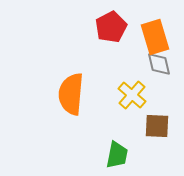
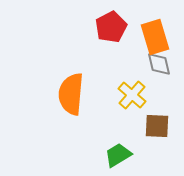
green trapezoid: moved 1 px right; rotated 132 degrees counterclockwise
